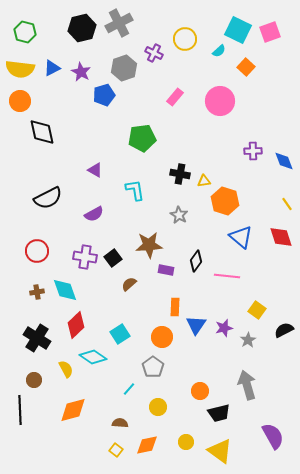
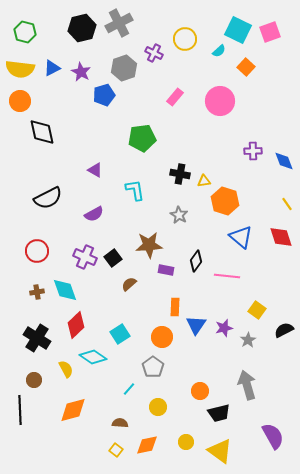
purple cross at (85, 257): rotated 15 degrees clockwise
